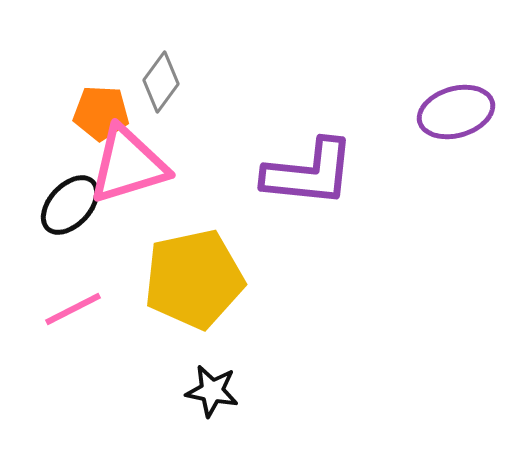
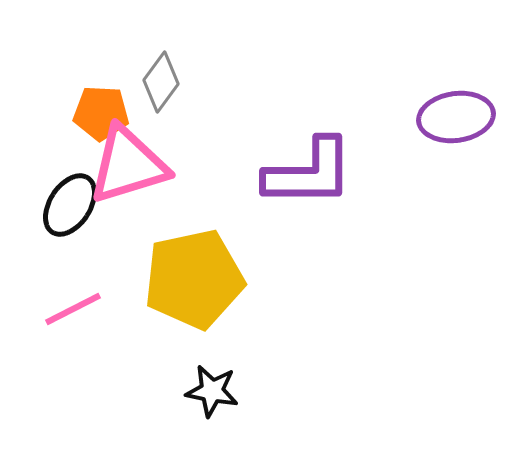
purple ellipse: moved 5 px down; rotated 8 degrees clockwise
purple L-shape: rotated 6 degrees counterclockwise
black ellipse: rotated 10 degrees counterclockwise
